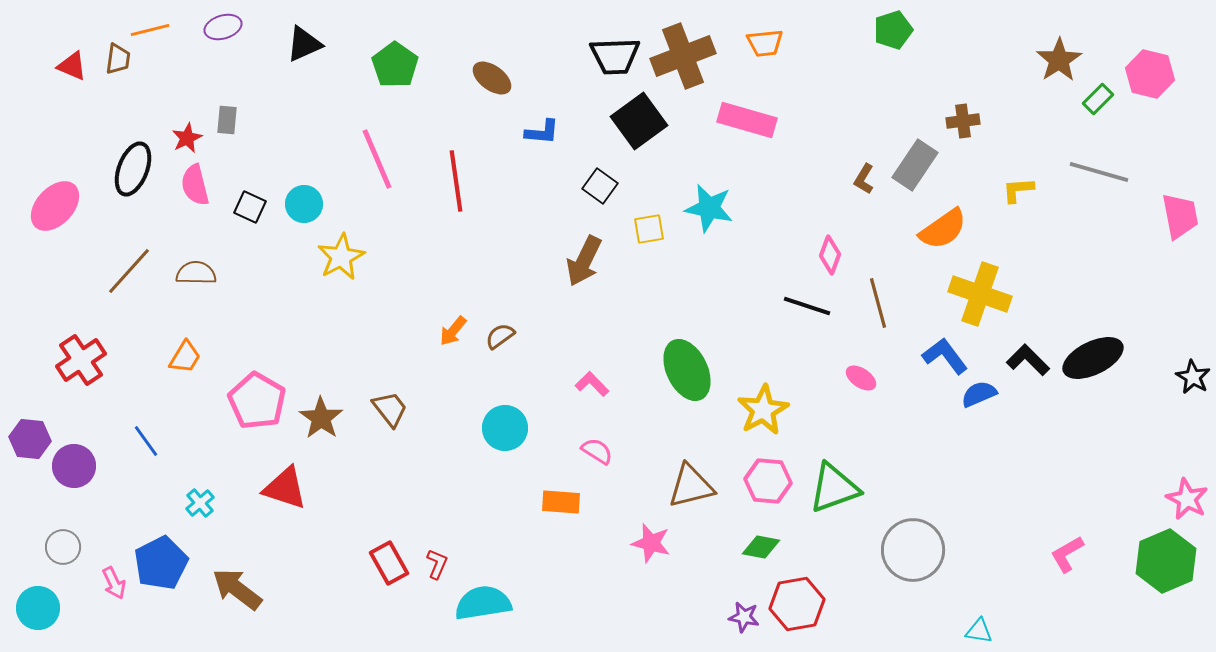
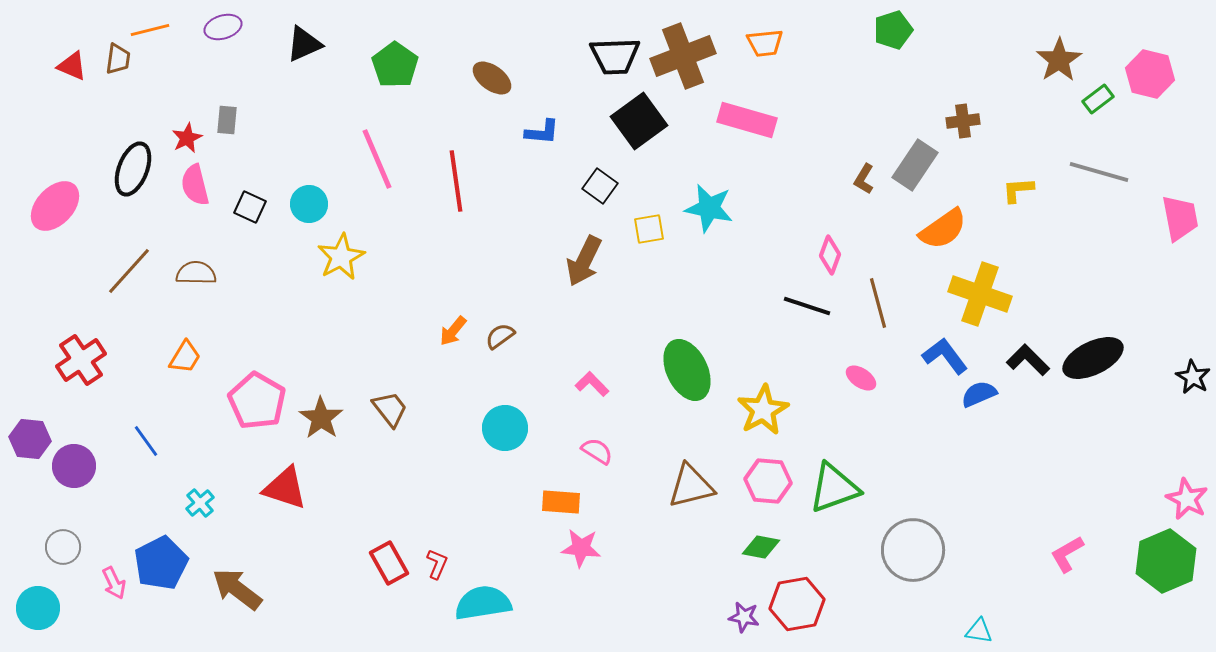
green rectangle at (1098, 99): rotated 8 degrees clockwise
cyan circle at (304, 204): moved 5 px right
pink trapezoid at (1180, 216): moved 2 px down
pink star at (651, 543): moved 70 px left, 5 px down; rotated 9 degrees counterclockwise
